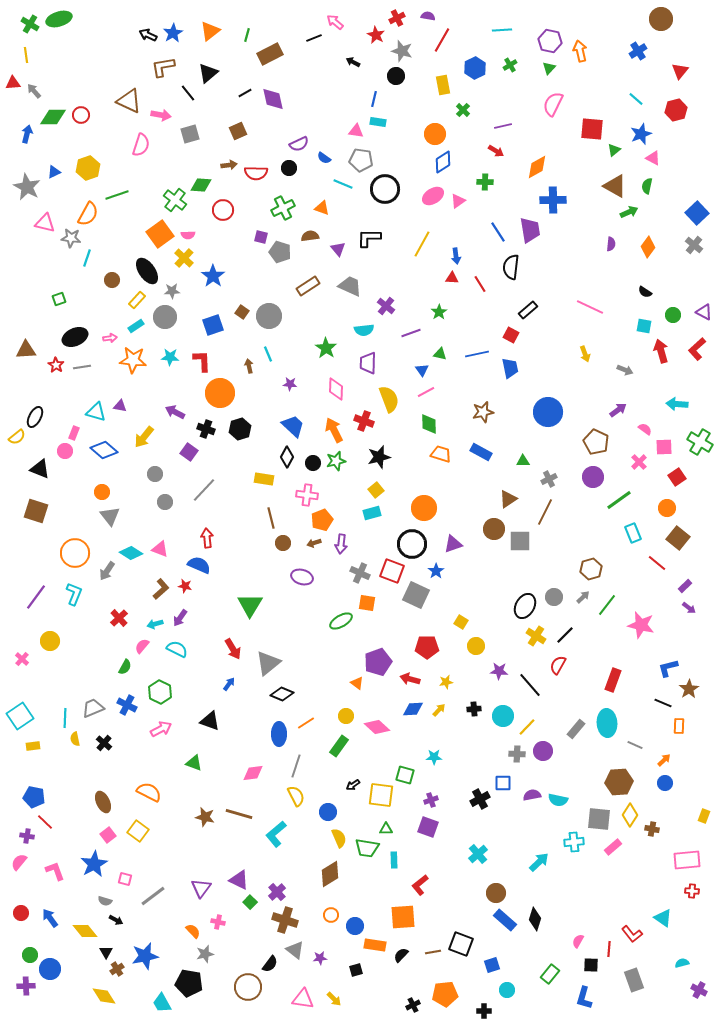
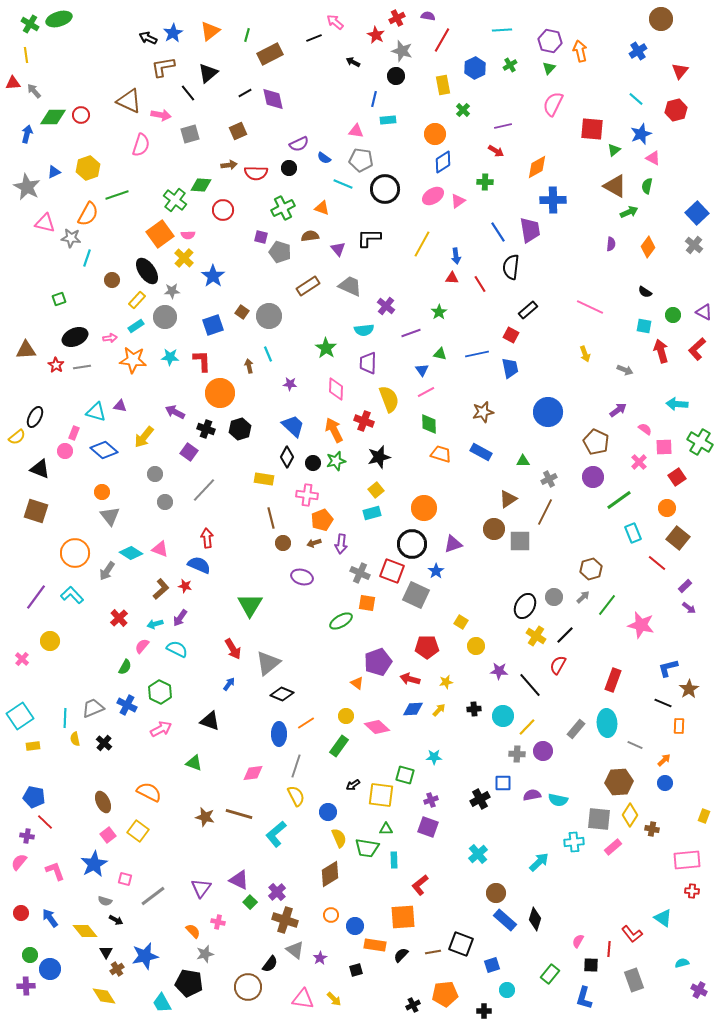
black arrow at (148, 35): moved 3 px down
cyan rectangle at (378, 122): moved 10 px right, 2 px up; rotated 14 degrees counterclockwise
cyan L-shape at (74, 594): moved 2 px left, 1 px down; rotated 65 degrees counterclockwise
purple star at (320, 958): rotated 24 degrees counterclockwise
